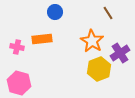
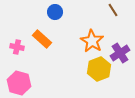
brown line: moved 5 px right, 3 px up
orange rectangle: rotated 48 degrees clockwise
